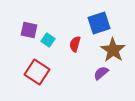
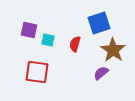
cyan square: rotated 24 degrees counterclockwise
red square: rotated 25 degrees counterclockwise
